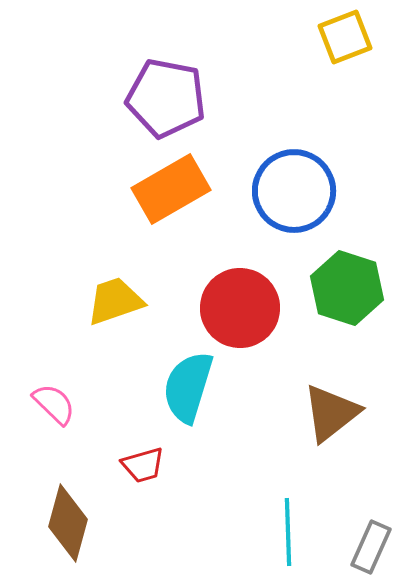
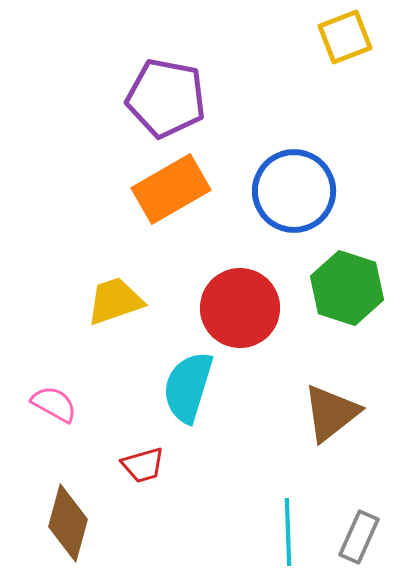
pink semicircle: rotated 15 degrees counterclockwise
gray rectangle: moved 12 px left, 10 px up
